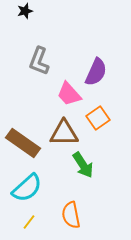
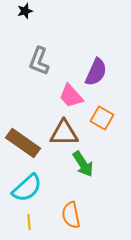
pink trapezoid: moved 2 px right, 2 px down
orange square: moved 4 px right; rotated 25 degrees counterclockwise
green arrow: moved 1 px up
yellow line: rotated 42 degrees counterclockwise
